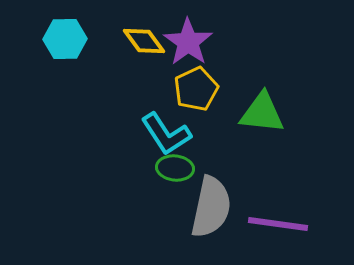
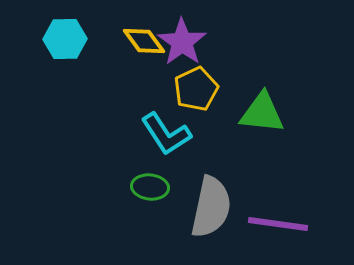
purple star: moved 6 px left
green ellipse: moved 25 px left, 19 px down
